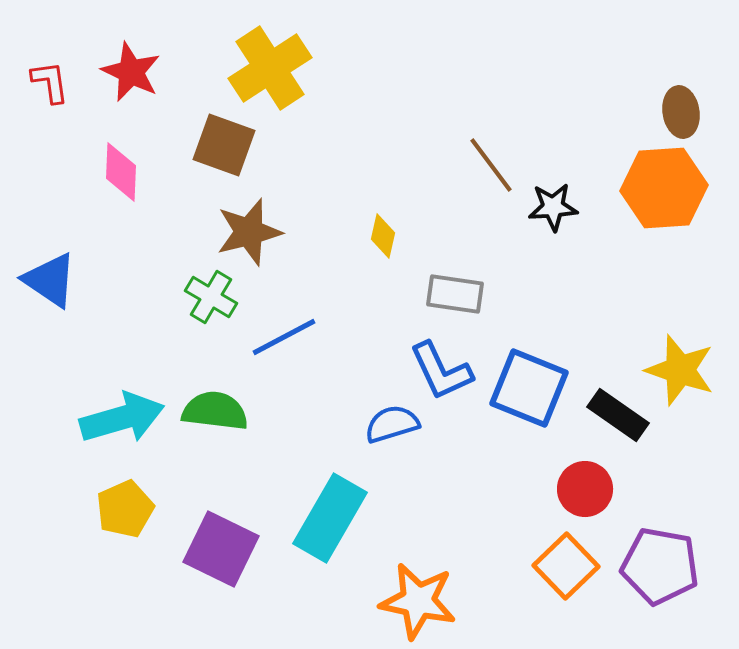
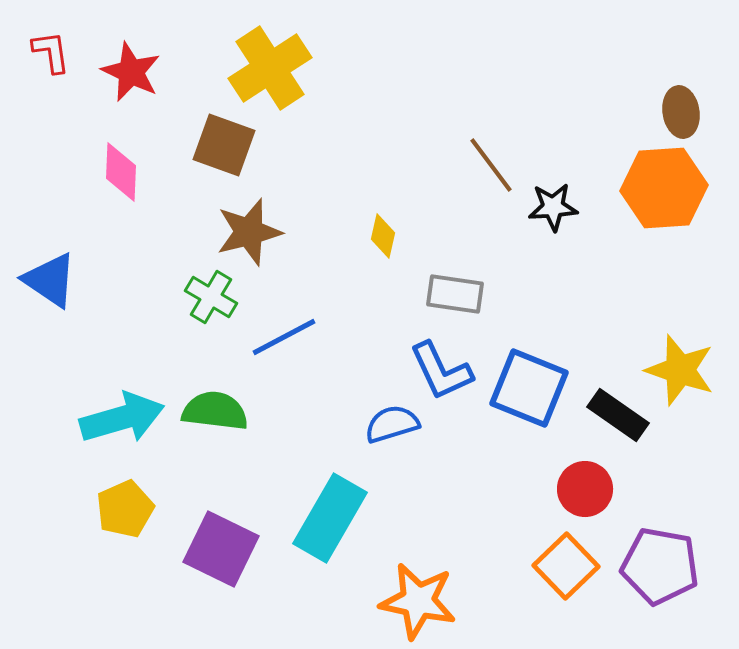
red L-shape: moved 1 px right, 30 px up
